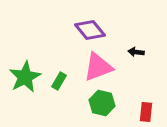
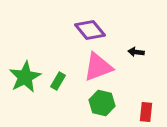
green rectangle: moved 1 px left
